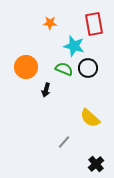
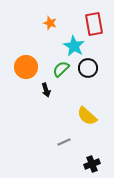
orange star: rotated 16 degrees clockwise
cyan star: rotated 15 degrees clockwise
green semicircle: moved 3 px left; rotated 66 degrees counterclockwise
black arrow: rotated 32 degrees counterclockwise
yellow semicircle: moved 3 px left, 2 px up
gray line: rotated 24 degrees clockwise
black cross: moved 4 px left; rotated 21 degrees clockwise
